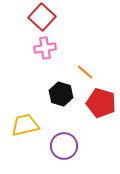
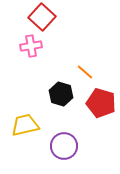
pink cross: moved 14 px left, 2 px up
